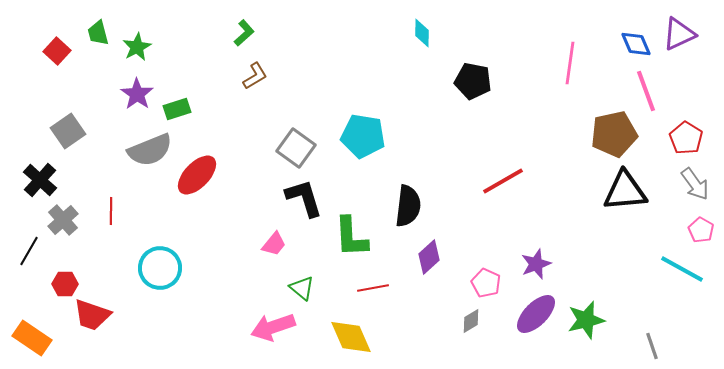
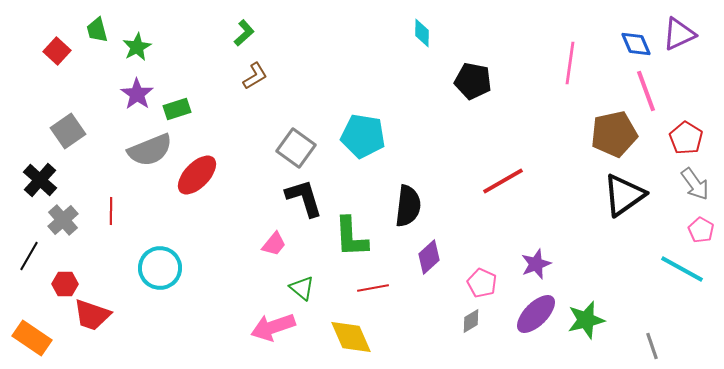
green trapezoid at (98, 33): moved 1 px left, 3 px up
black triangle at (625, 191): moved 1 px left, 4 px down; rotated 30 degrees counterclockwise
black line at (29, 251): moved 5 px down
pink pentagon at (486, 283): moved 4 px left
